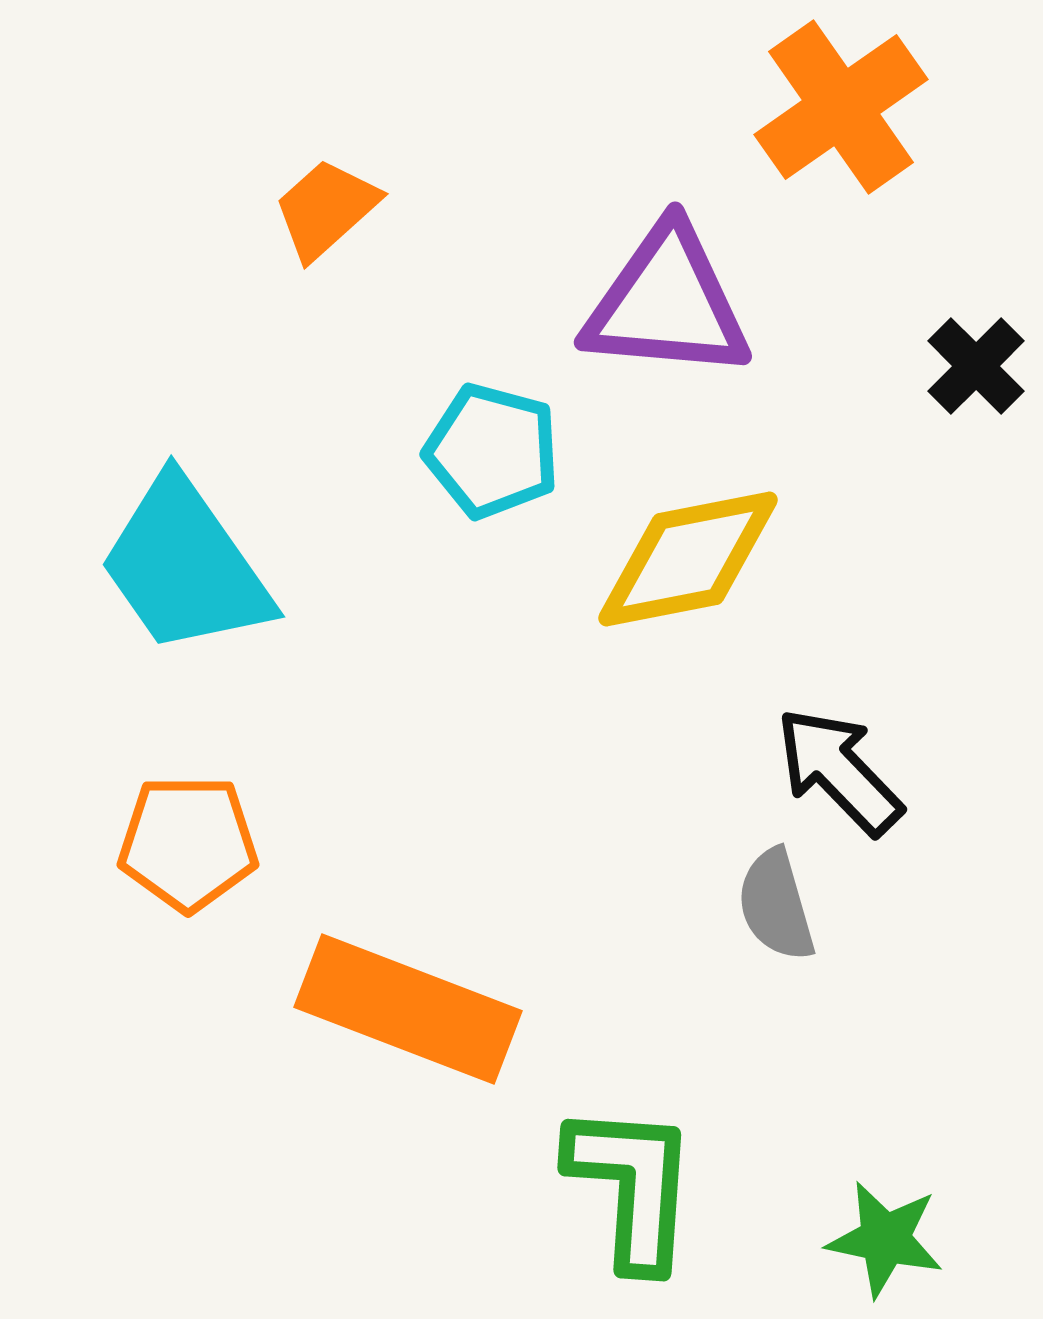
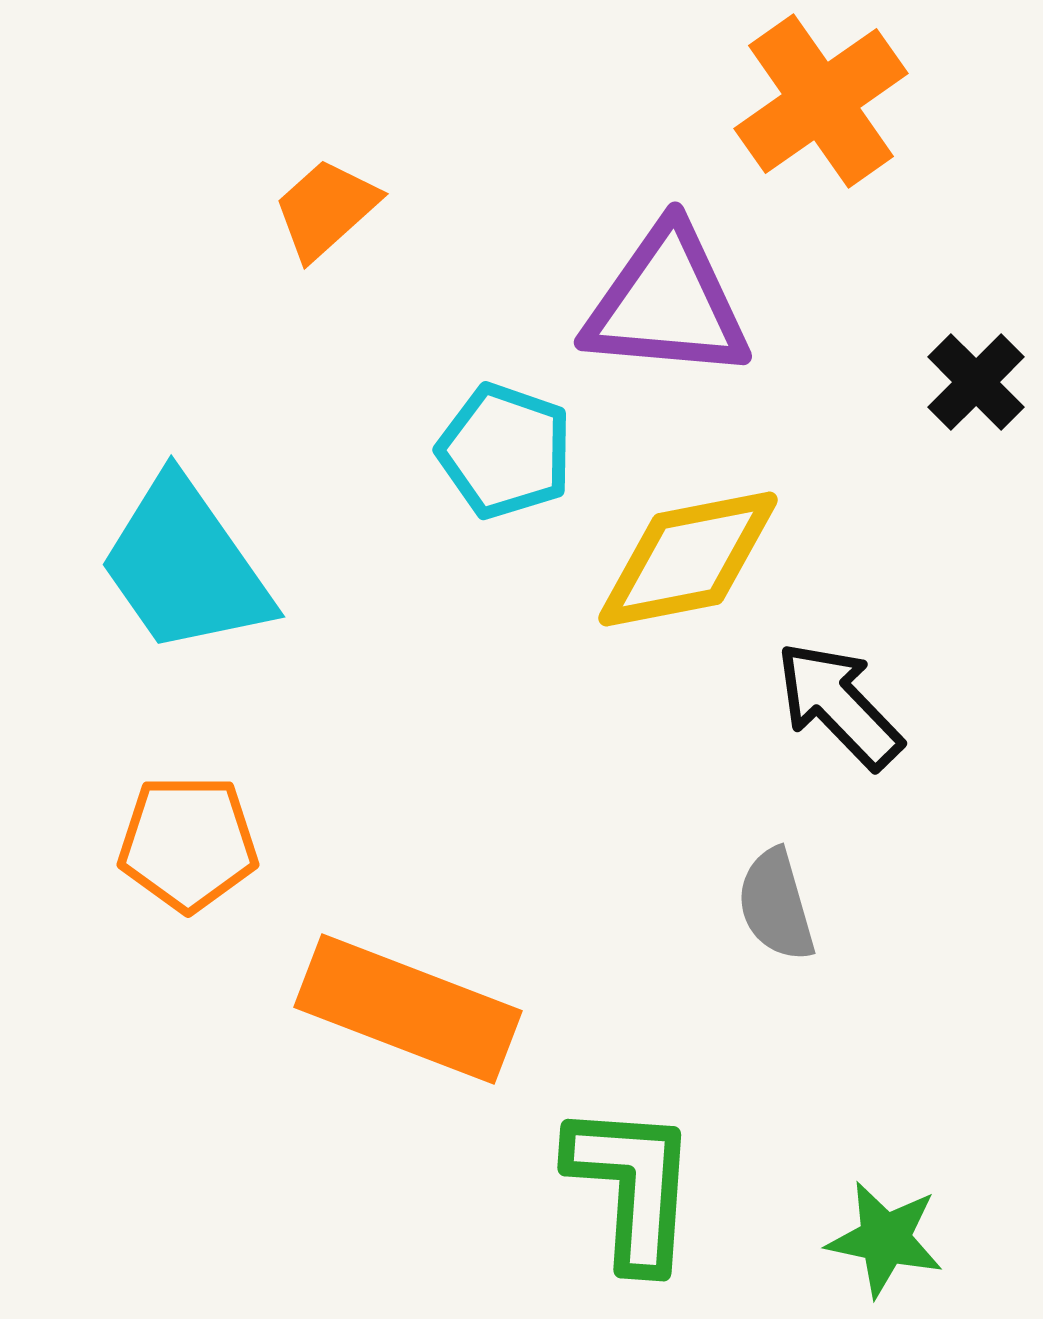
orange cross: moved 20 px left, 6 px up
black cross: moved 16 px down
cyan pentagon: moved 13 px right; rotated 4 degrees clockwise
black arrow: moved 66 px up
